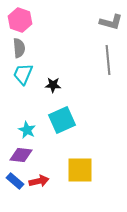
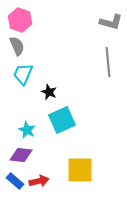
gray semicircle: moved 2 px left, 2 px up; rotated 18 degrees counterclockwise
gray line: moved 2 px down
black star: moved 4 px left, 7 px down; rotated 21 degrees clockwise
